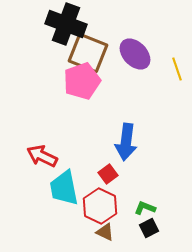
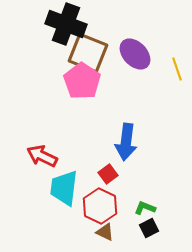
pink pentagon: rotated 18 degrees counterclockwise
cyan trapezoid: rotated 18 degrees clockwise
